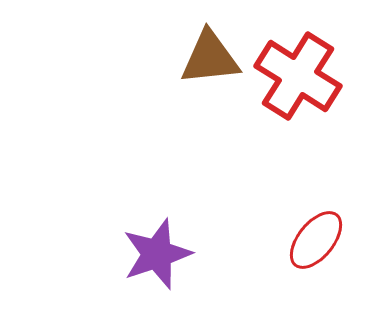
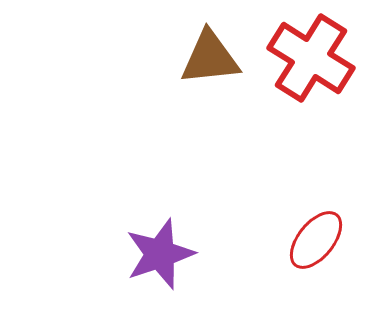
red cross: moved 13 px right, 18 px up
purple star: moved 3 px right
